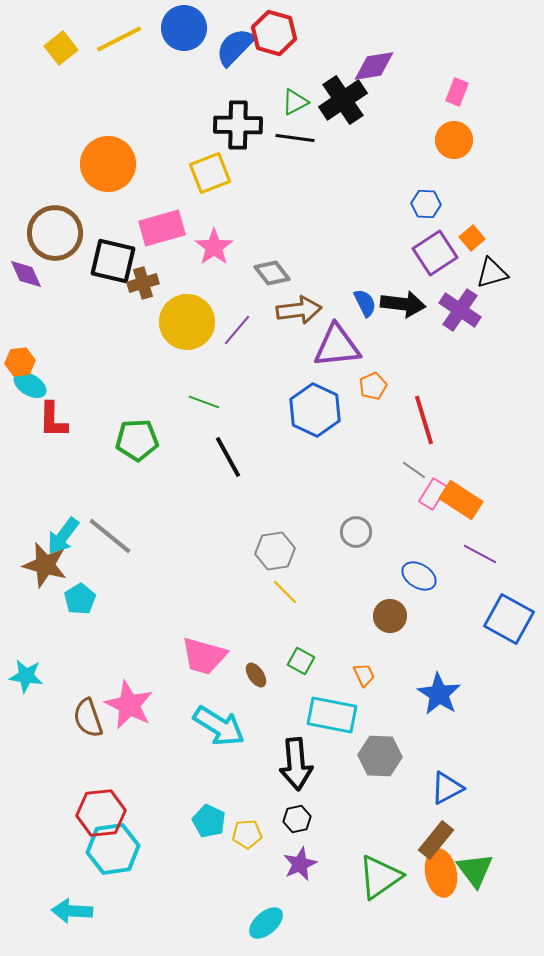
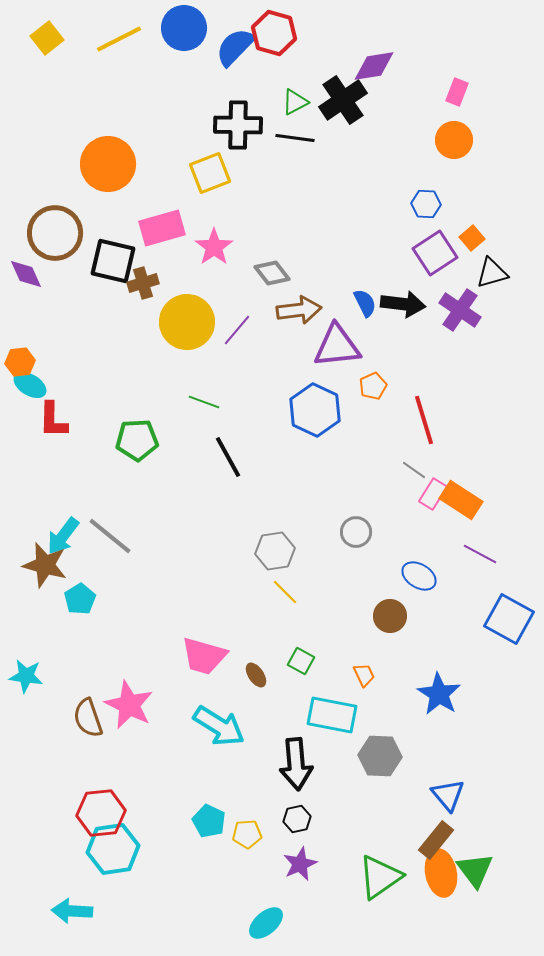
yellow square at (61, 48): moved 14 px left, 10 px up
blue triangle at (447, 788): moved 1 px right, 7 px down; rotated 42 degrees counterclockwise
